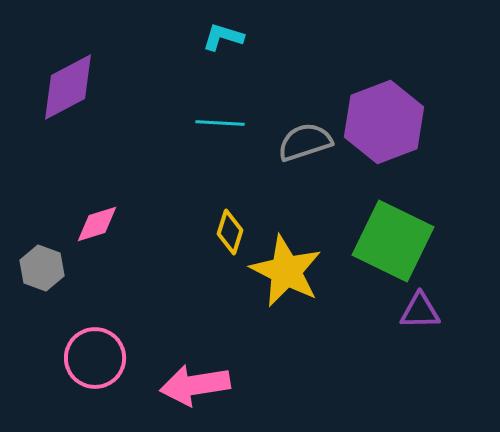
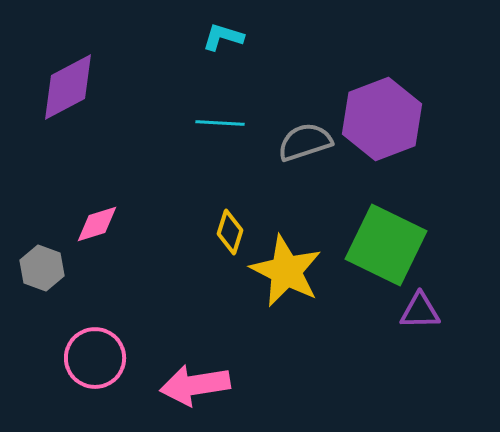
purple hexagon: moved 2 px left, 3 px up
green square: moved 7 px left, 4 px down
